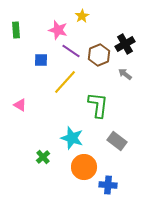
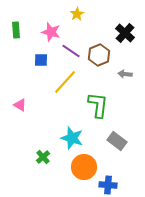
yellow star: moved 5 px left, 2 px up
pink star: moved 7 px left, 2 px down
black cross: moved 11 px up; rotated 18 degrees counterclockwise
gray arrow: rotated 32 degrees counterclockwise
